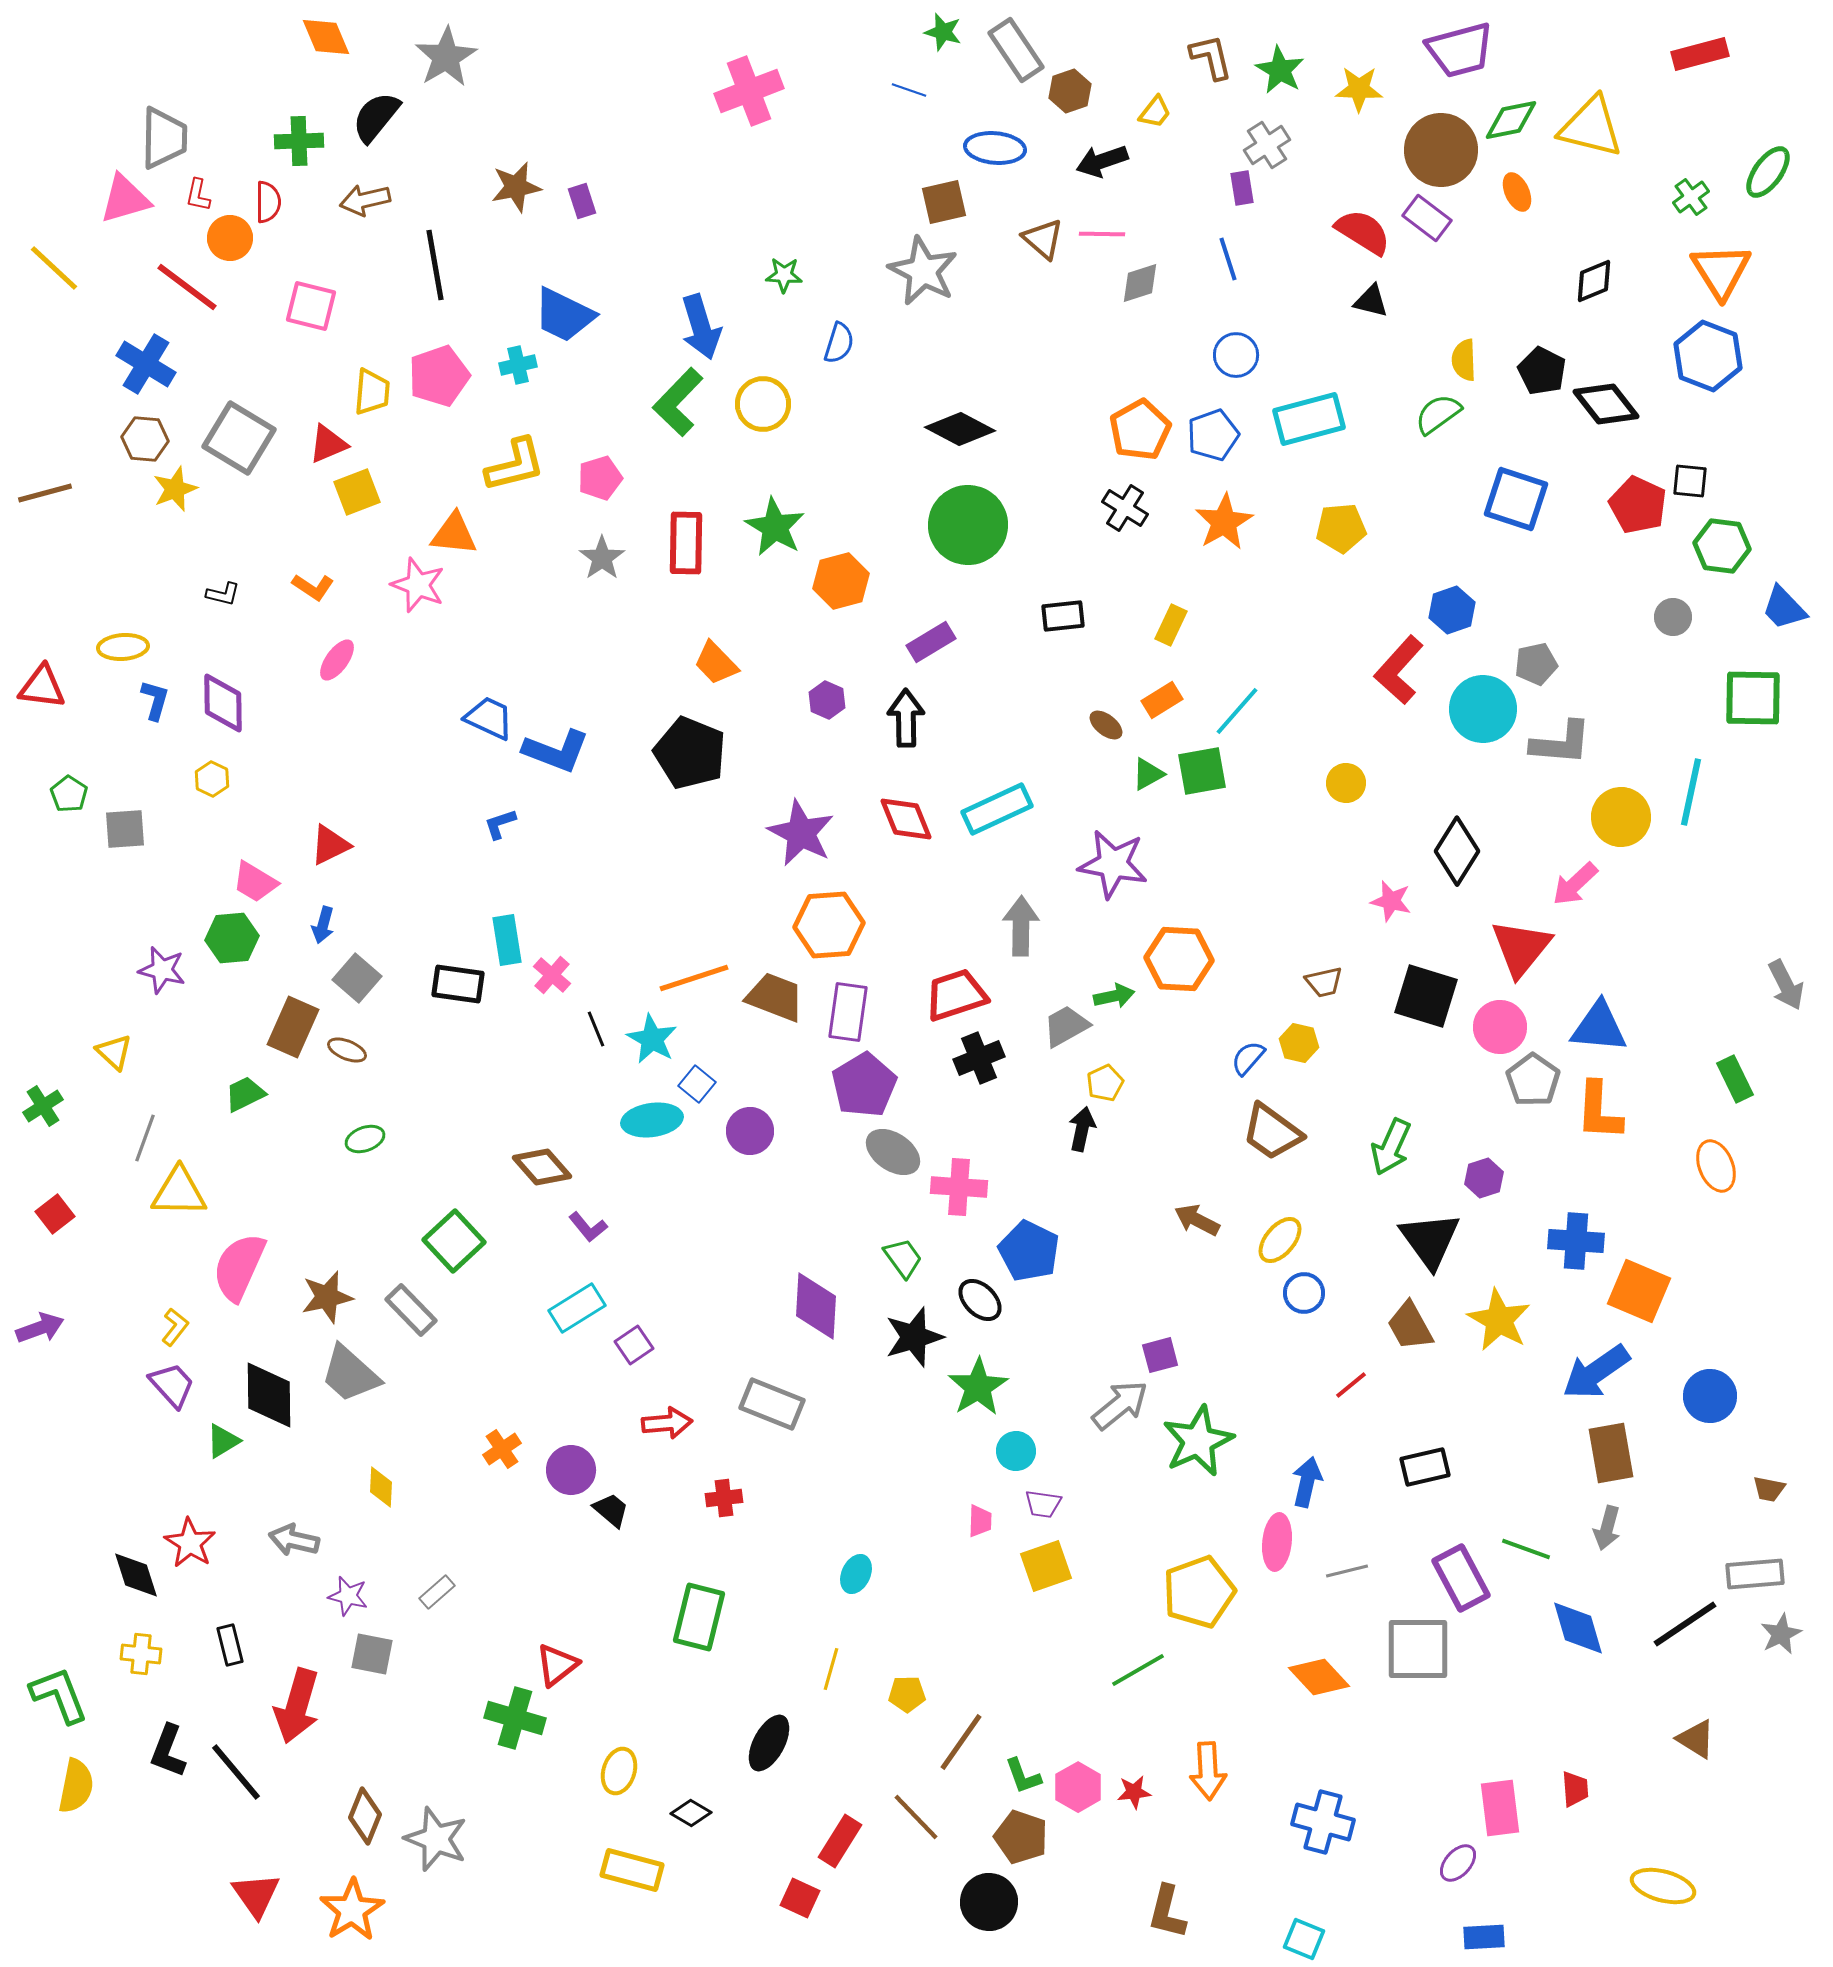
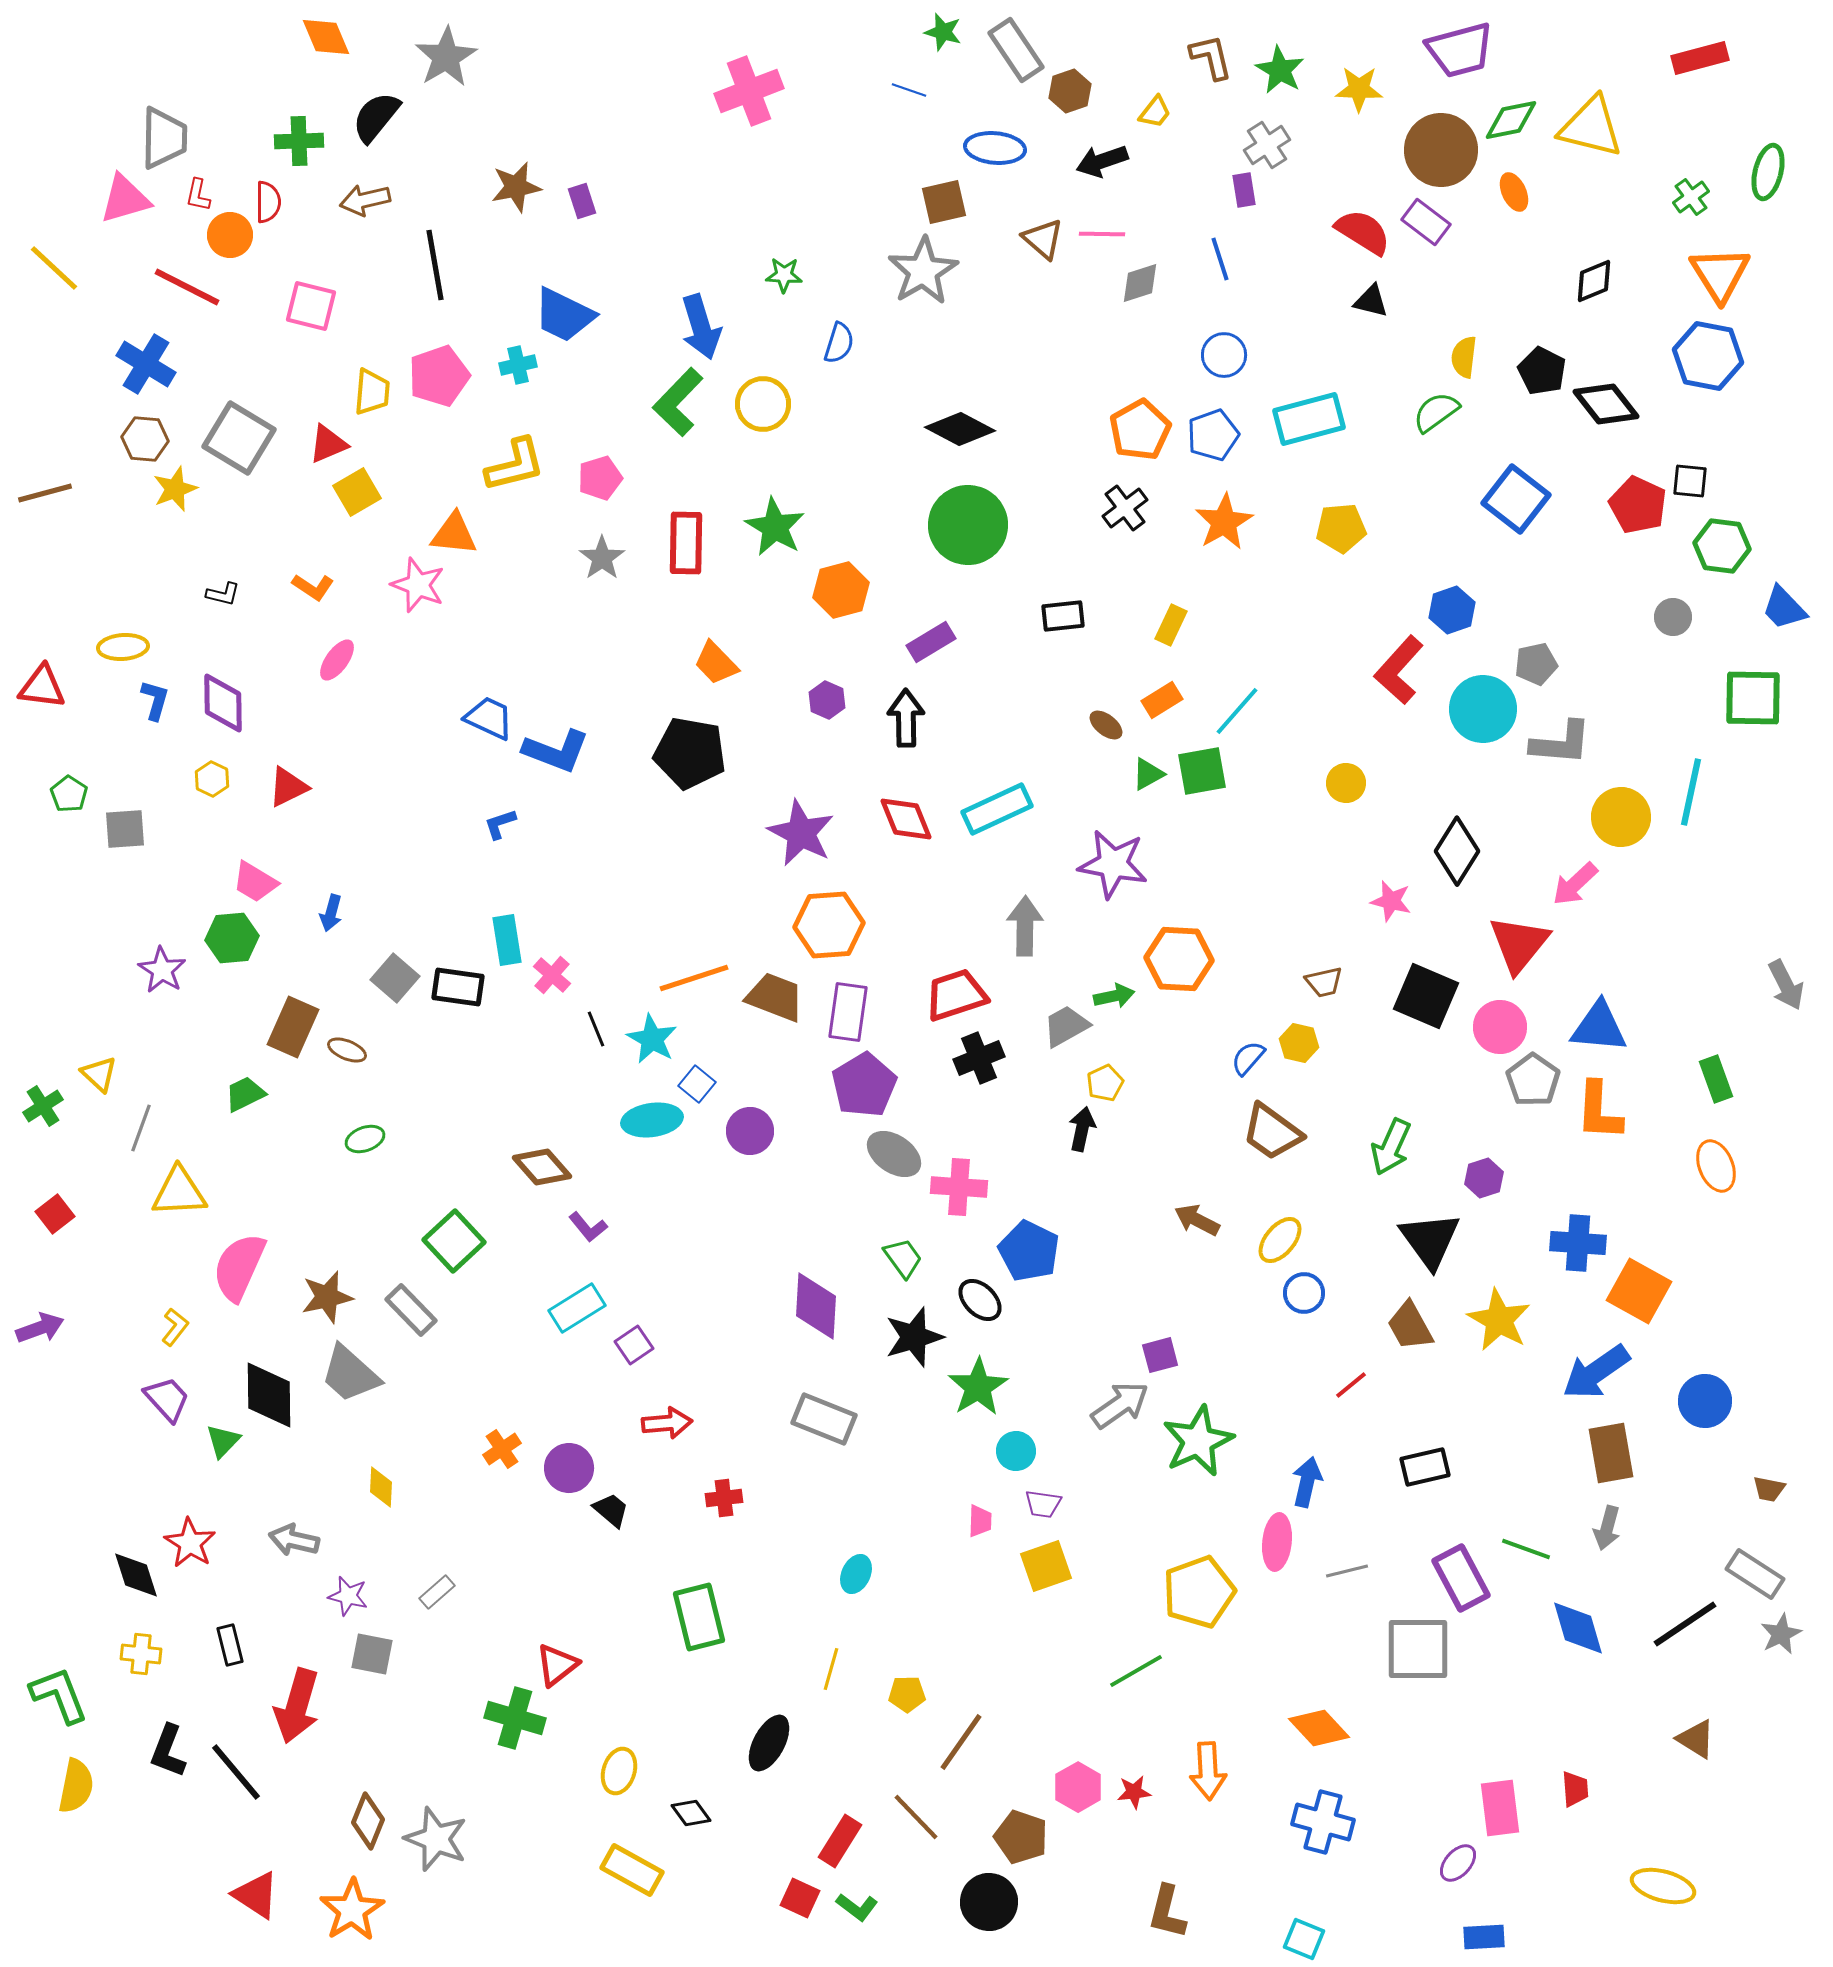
red rectangle at (1700, 54): moved 4 px down
green ellipse at (1768, 172): rotated 22 degrees counterclockwise
purple rectangle at (1242, 188): moved 2 px right, 2 px down
orange ellipse at (1517, 192): moved 3 px left
purple rectangle at (1427, 218): moved 1 px left, 4 px down
orange circle at (230, 238): moved 3 px up
blue line at (1228, 259): moved 8 px left
gray star at (923, 271): rotated 14 degrees clockwise
orange triangle at (1721, 271): moved 1 px left, 3 px down
red line at (187, 287): rotated 10 degrees counterclockwise
blue circle at (1236, 355): moved 12 px left
blue hexagon at (1708, 356): rotated 10 degrees counterclockwise
yellow semicircle at (1464, 360): moved 3 px up; rotated 9 degrees clockwise
green semicircle at (1438, 414): moved 2 px left, 2 px up
yellow square at (357, 492): rotated 9 degrees counterclockwise
blue square at (1516, 499): rotated 20 degrees clockwise
black cross at (1125, 508): rotated 21 degrees clockwise
orange hexagon at (841, 581): moved 9 px down
black pentagon at (690, 753): rotated 12 degrees counterclockwise
red triangle at (330, 845): moved 42 px left, 58 px up
blue arrow at (323, 925): moved 8 px right, 12 px up
gray arrow at (1021, 926): moved 4 px right
red triangle at (1521, 948): moved 2 px left, 4 px up
purple star at (162, 970): rotated 18 degrees clockwise
gray square at (357, 978): moved 38 px right
black rectangle at (458, 984): moved 3 px down
black square at (1426, 996): rotated 6 degrees clockwise
yellow triangle at (114, 1052): moved 15 px left, 22 px down
green rectangle at (1735, 1079): moved 19 px left; rotated 6 degrees clockwise
gray line at (145, 1138): moved 4 px left, 10 px up
gray ellipse at (893, 1152): moved 1 px right, 2 px down
yellow triangle at (179, 1192): rotated 4 degrees counterclockwise
blue cross at (1576, 1241): moved 2 px right, 2 px down
orange square at (1639, 1291): rotated 6 degrees clockwise
purple trapezoid at (172, 1385): moved 5 px left, 14 px down
blue circle at (1710, 1396): moved 5 px left, 5 px down
gray rectangle at (772, 1404): moved 52 px right, 15 px down
gray arrow at (1120, 1405): rotated 4 degrees clockwise
green triangle at (223, 1441): rotated 15 degrees counterclockwise
purple circle at (571, 1470): moved 2 px left, 2 px up
gray rectangle at (1755, 1574): rotated 38 degrees clockwise
green rectangle at (699, 1617): rotated 28 degrees counterclockwise
green line at (1138, 1670): moved 2 px left, 1 px down
orange diamond at (1319, 1677): moved 51 px down
green L-shape at (1023, 1776): moved 166 px left, 131 px down; rotated 33 degrees counterclockwise
black diamond at (691, 1813): rotated 24 degrees clockwise
brown diamond at (365, 1816): moved 3 px right, 5 px down
yellow rectangle at (632, 1870): rotated 14 degrees clockwise
red triangle at (256, 1895): rotated 22 degrees counterclockwise
